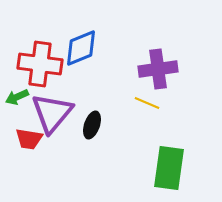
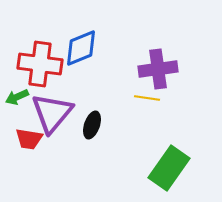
yellow line: moved 5 px up; rotated 15 degrees counterclockwise
green rectangle: rotated 27 degrees clockwise
